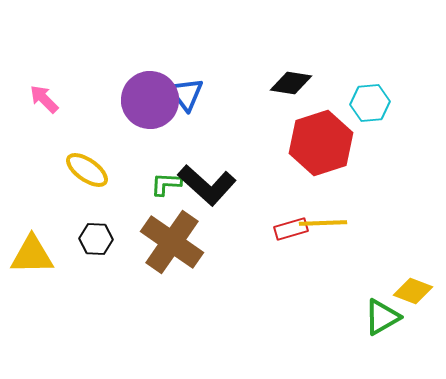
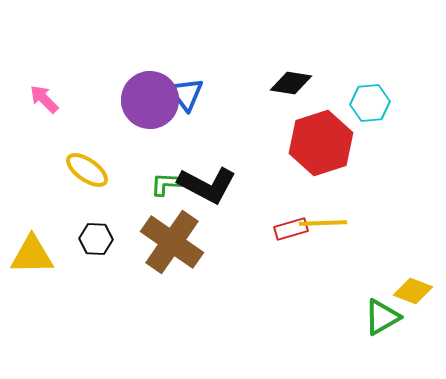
black L-shape: rotated 14 degrees counterclockwise
